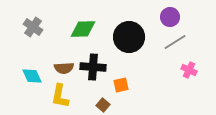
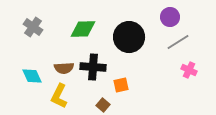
gray line: moved 3 px right
yellow L-shape: moved 1 px left; rotated 15 degrees clockwise
